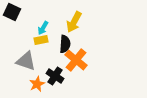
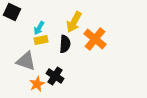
cyan arrow: moved 4 px left
orange cross: moved 19 px right, 21 px up
